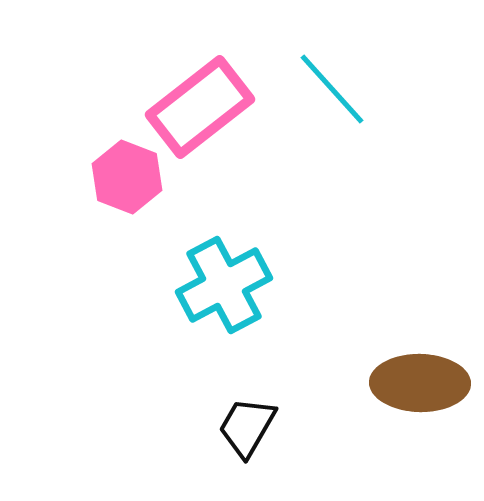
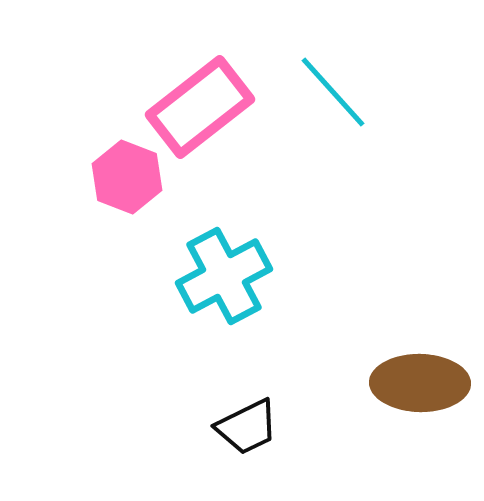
cyan line: moved 1 px right, 3 px down
cyan cross: moved 9 px up
black trapezoid: rotated 146 degrees counterclockwise
